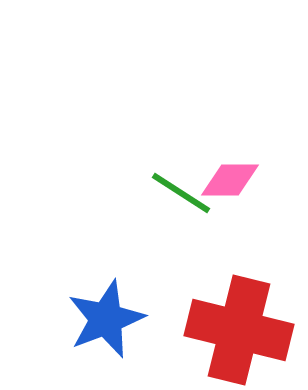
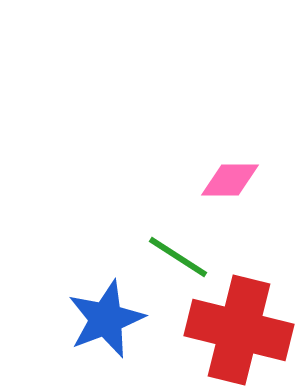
green line: moved 3 px left, 64 px down
